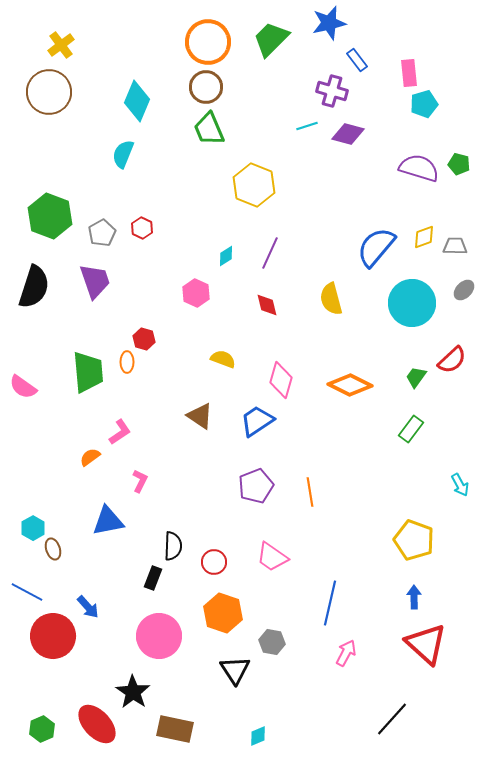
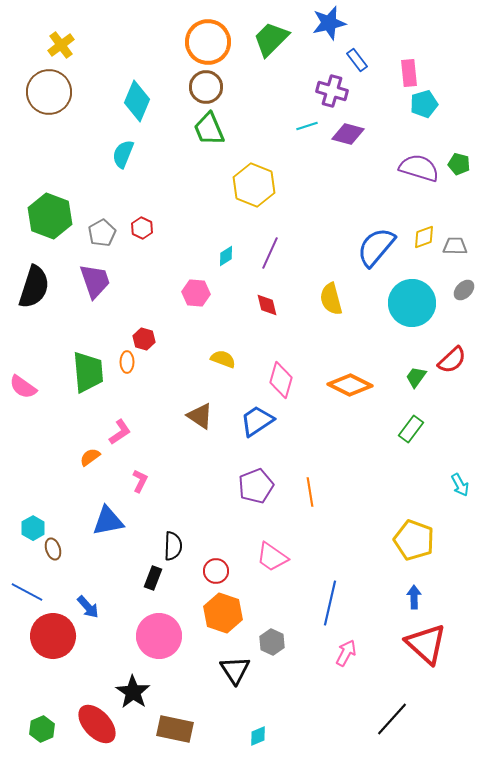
pink hexagon at (196, 293): rotated 20 degrees counterclockwise
red circle at (214, 562): moved 2 px right, 9 px down
gray hexagon at (272, 642): rotated 15 degrees clockwise
